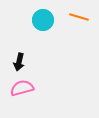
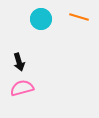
cyan circle: moved 2 px left, 1 px up
black arrow: rotated 30 degrees counterclockwise
